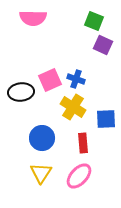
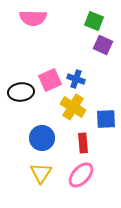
pink ellipse: moved 2 px right, 1 px up
